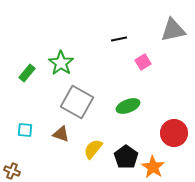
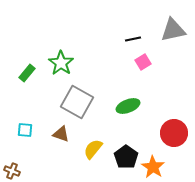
black line: moved 14 px right
